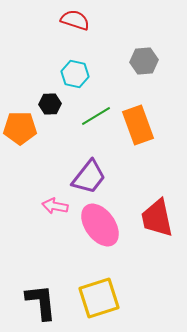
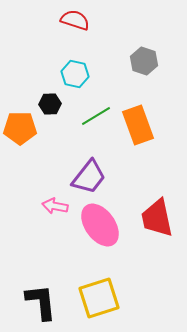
gray hexagon: rotated 24 degrees clockwise
